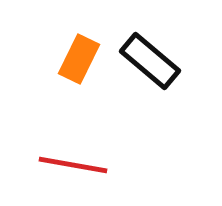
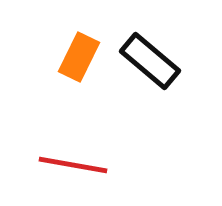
orange rectangle: moved 2 px up
